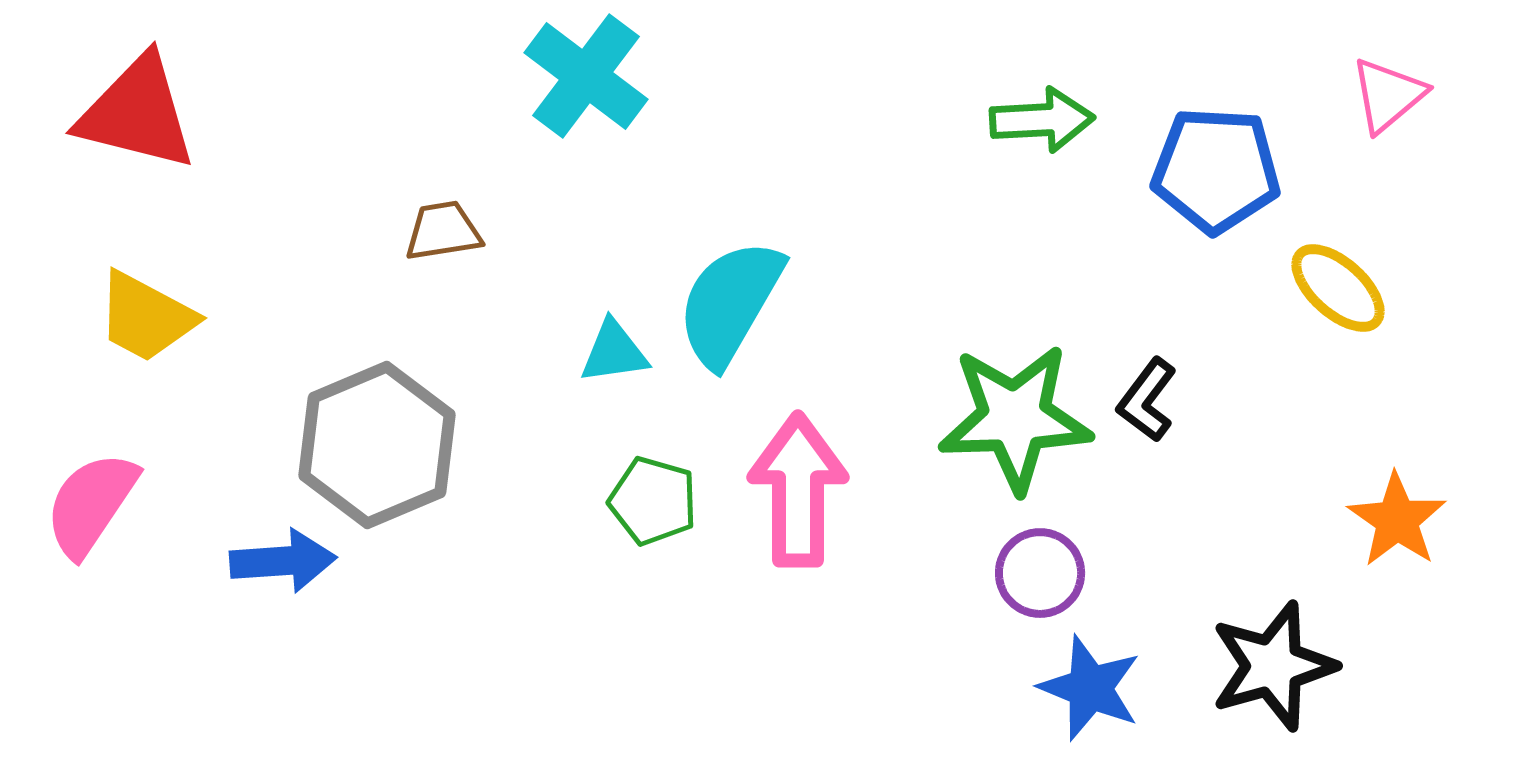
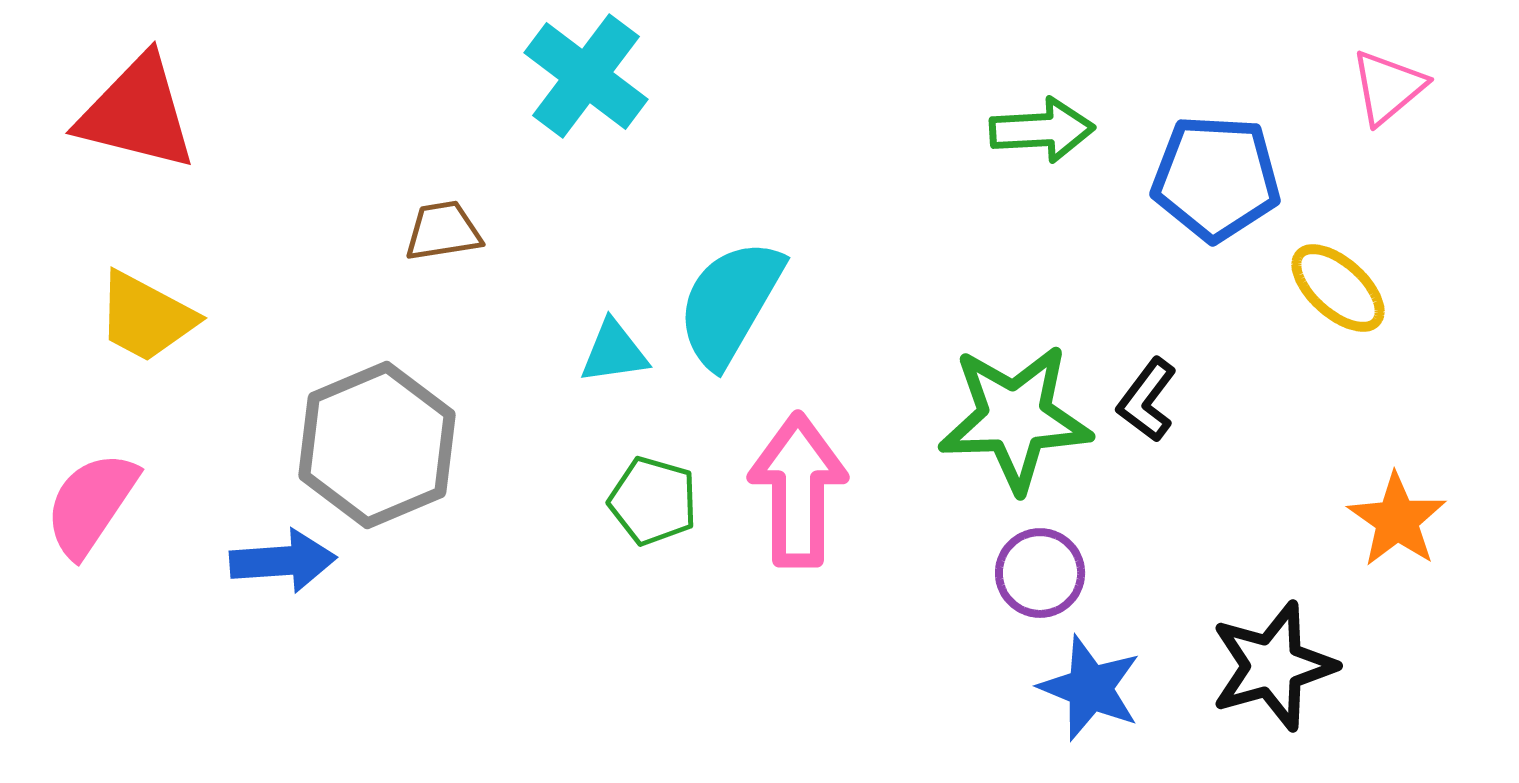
pink triangle: moved 8 px up
green arrow: moved 10 px down
blue pentagon: moved 8 px down
